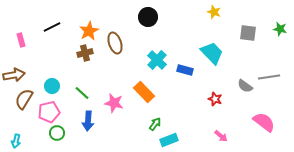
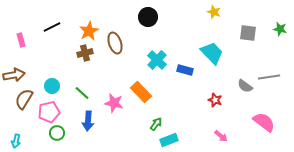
orange rectangle: moved 3 px left
red star: moved 1 px down
green arrow: moved 1 px right
